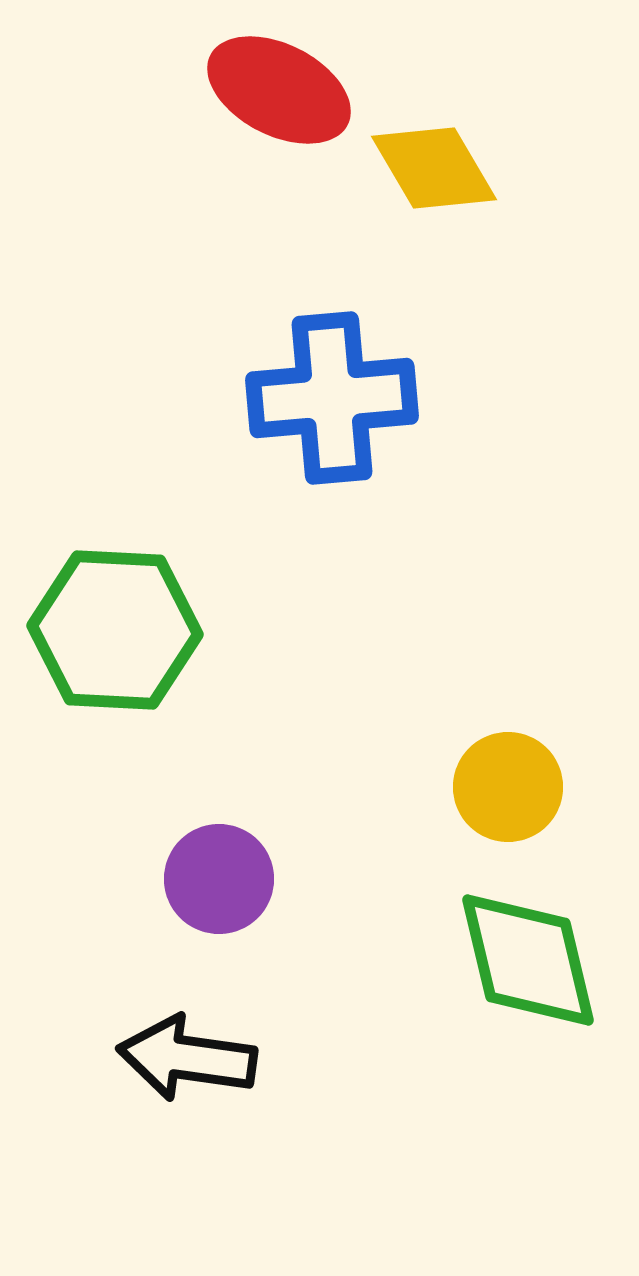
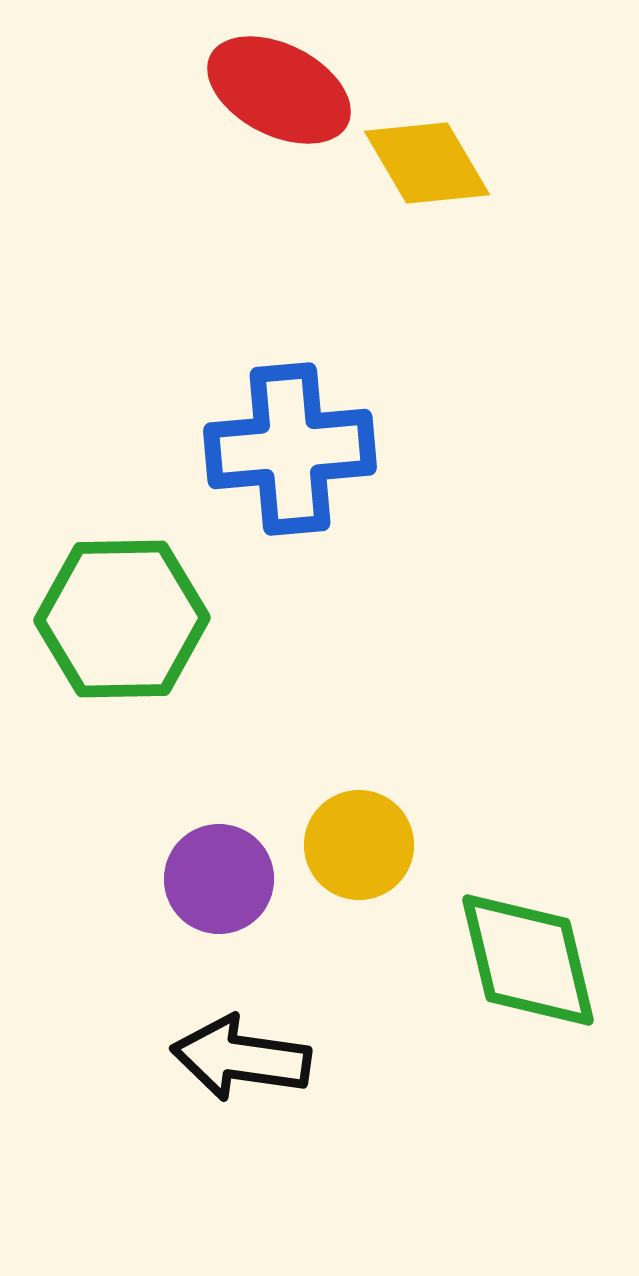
yellow diamond: moved 7 px left, 5 px up
blue cross: moved 42 px left, 51 px down
green hexagon: moved 7 px right, 11 px up; rotated 4 degrees counterclockwise
yellow circle: moved 149 px left, 58 px down
black arrow: moved 54 px right
